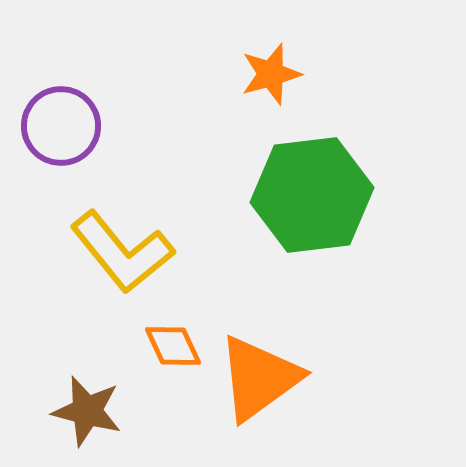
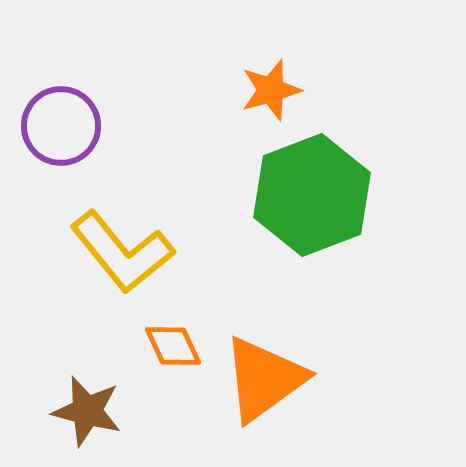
orange star: moved 16 px down
green hexagon: rotated 14 degrees counterclockwise
orange triangle: moved 5 px right, 1 px down
